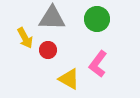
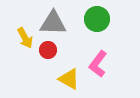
gray triangle: moved 1 px right, 5 px down
